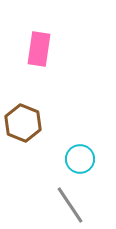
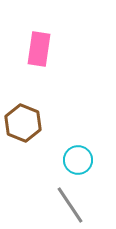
cyan circle: moved 2 px left, 1 px down
